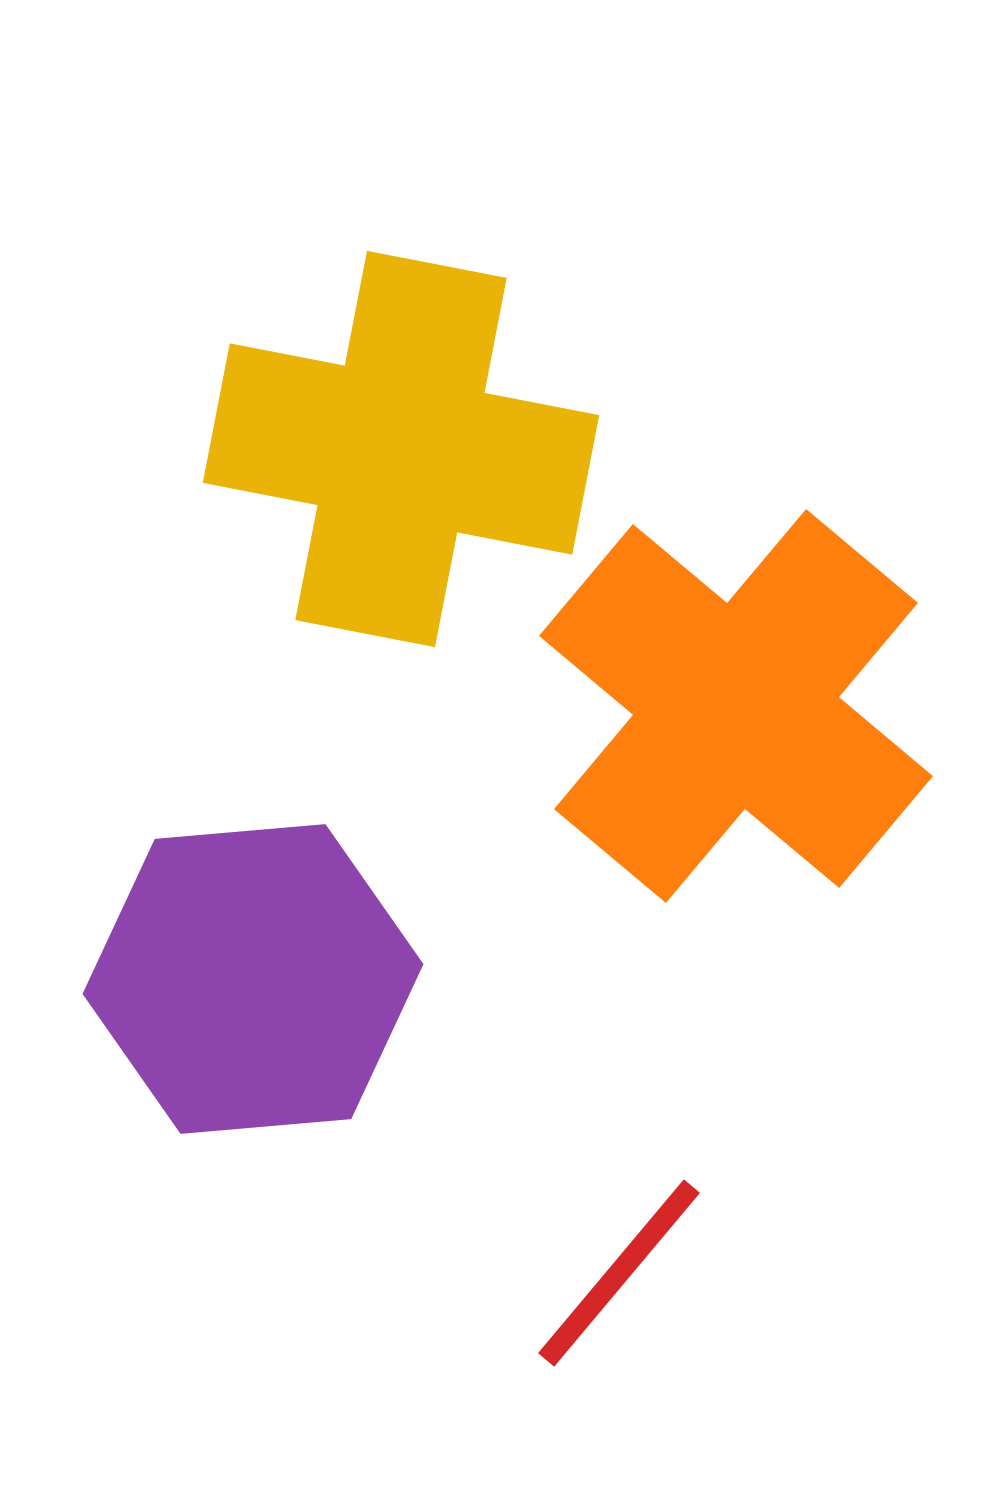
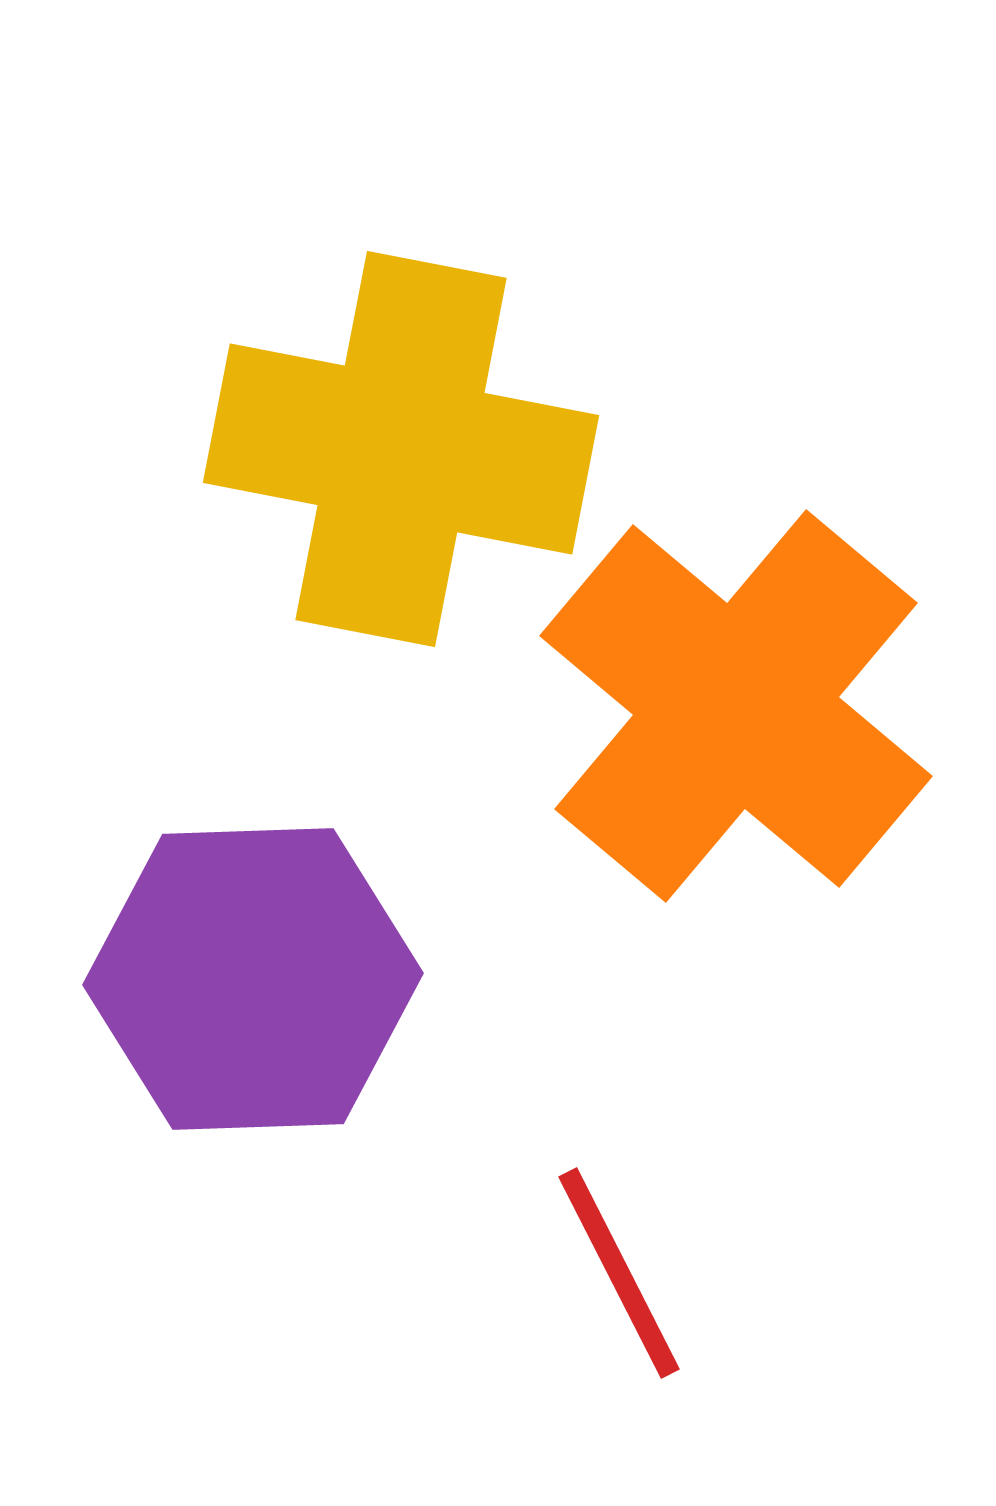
purple hexagon: rotated 3 degrees clockwise
red line: rotated 67 degrees counterclockwise
